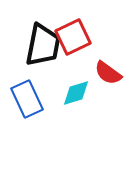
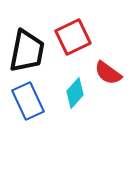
black trapezoid: moved 16 px left, 6 px down
cyan diamond: moved 1 px left; rotated 32 degrees counterclockwise
blue rectangle: moved 1 px right, 2 px down
